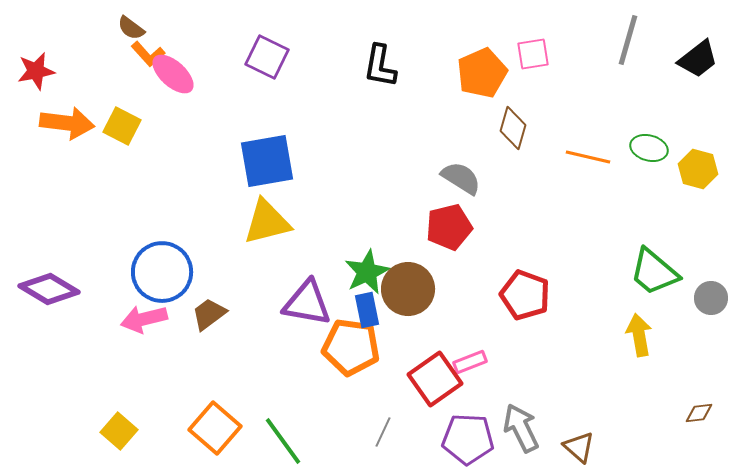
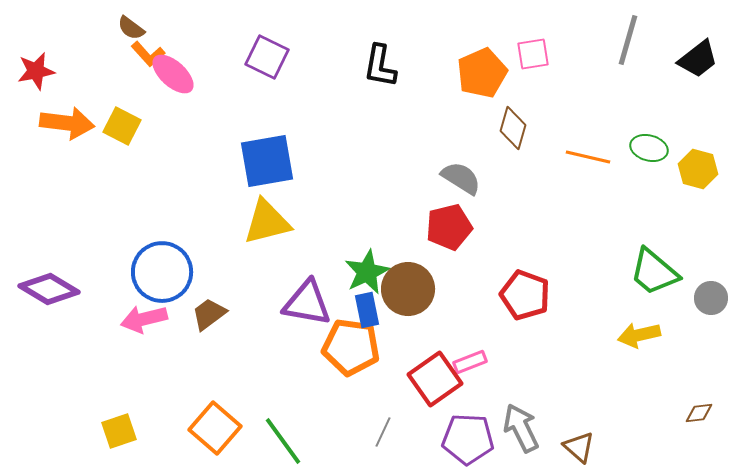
yellow arrow at (639, 335): rotated 93 degrees counterclockwise
yellow square at (119, 431): rotated 30 degrees clockwise
